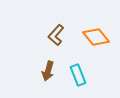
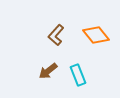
orange diamond: moved 2 px up
brown arrow: rotated 36 degrees clockwise
